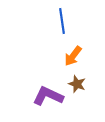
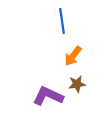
brown star: rotated 30 degrees counterclockwise
